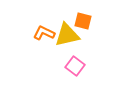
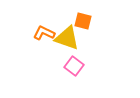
yellow triangle: moved 3 px down; rotated 32 degrees clockwise
pink square: moved 1 px left
